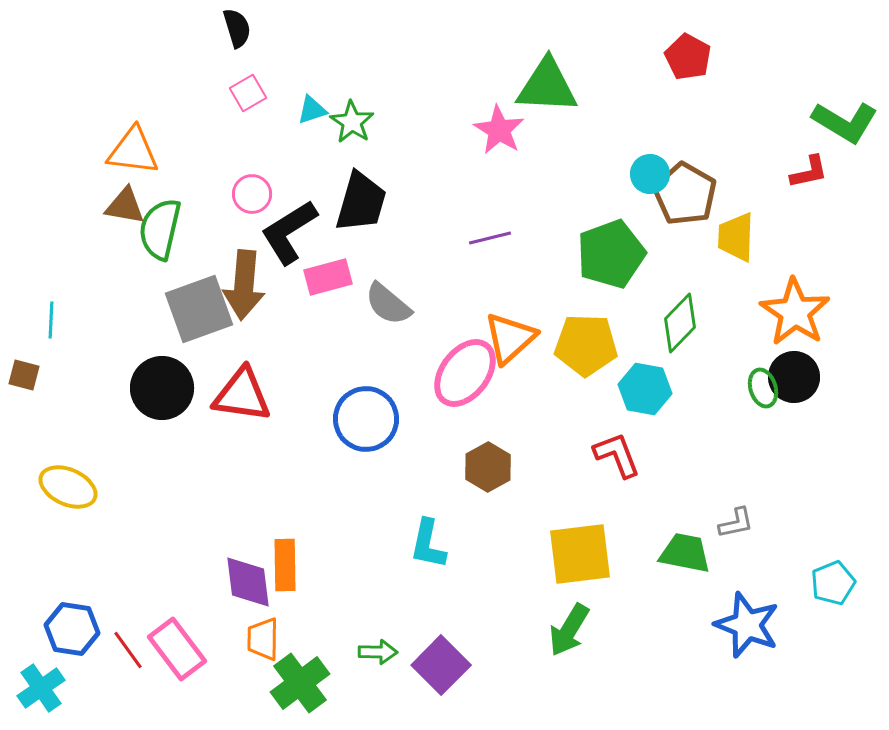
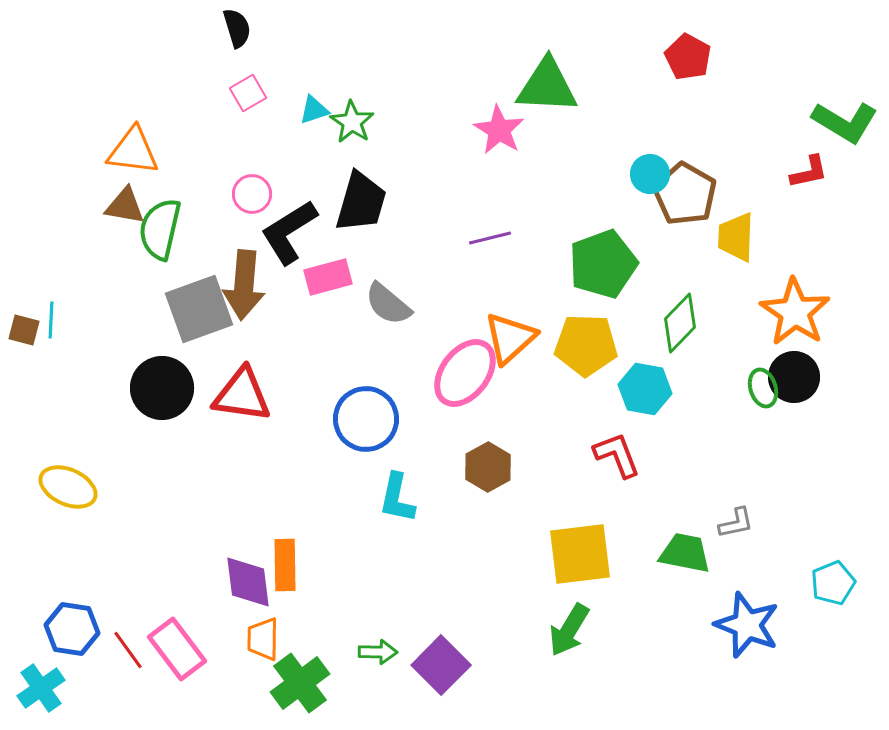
cyan triangle at (312, 110): moved 2 px right
green pentagon at (611, 254): moved 8 px left, 10 px down
brown square at (24, 375): moved 45 px up
cyan L-shape at (428, 544): moved 31 px left, 46 px up
